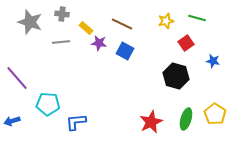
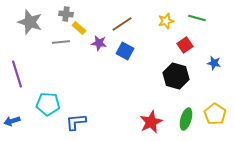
gray cross: moved 4 px right
brown line: rotated 60 degrees counterclockwise
yellow rectangle: moved 7 px left
red square: moved 1 px left, 2 px down
blue star: moved 1 px right, 2 px down
purple line: moved 4 px up; rotated 24 degrees clockwise
